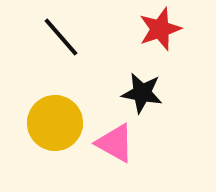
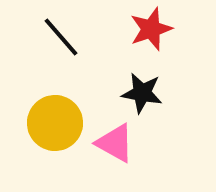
red star: moved 9 px left
